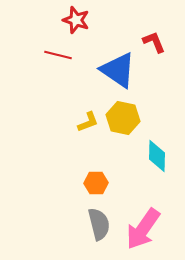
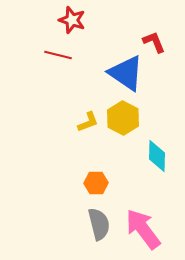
red star: moved 4 px left
blue triangle: moved 8 px right, 3 px down
yellow hexagon: rotated 16 degrees clockwise
pink arrow: rotated 108 degrees clockwise
